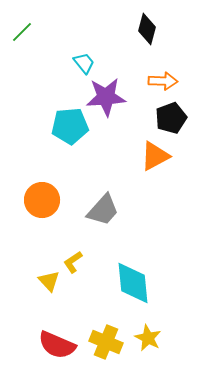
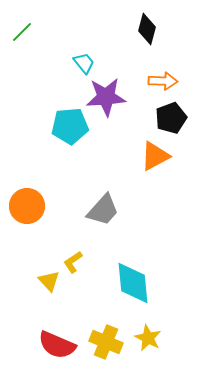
orange circle: moved 15 px left, 6 px down
